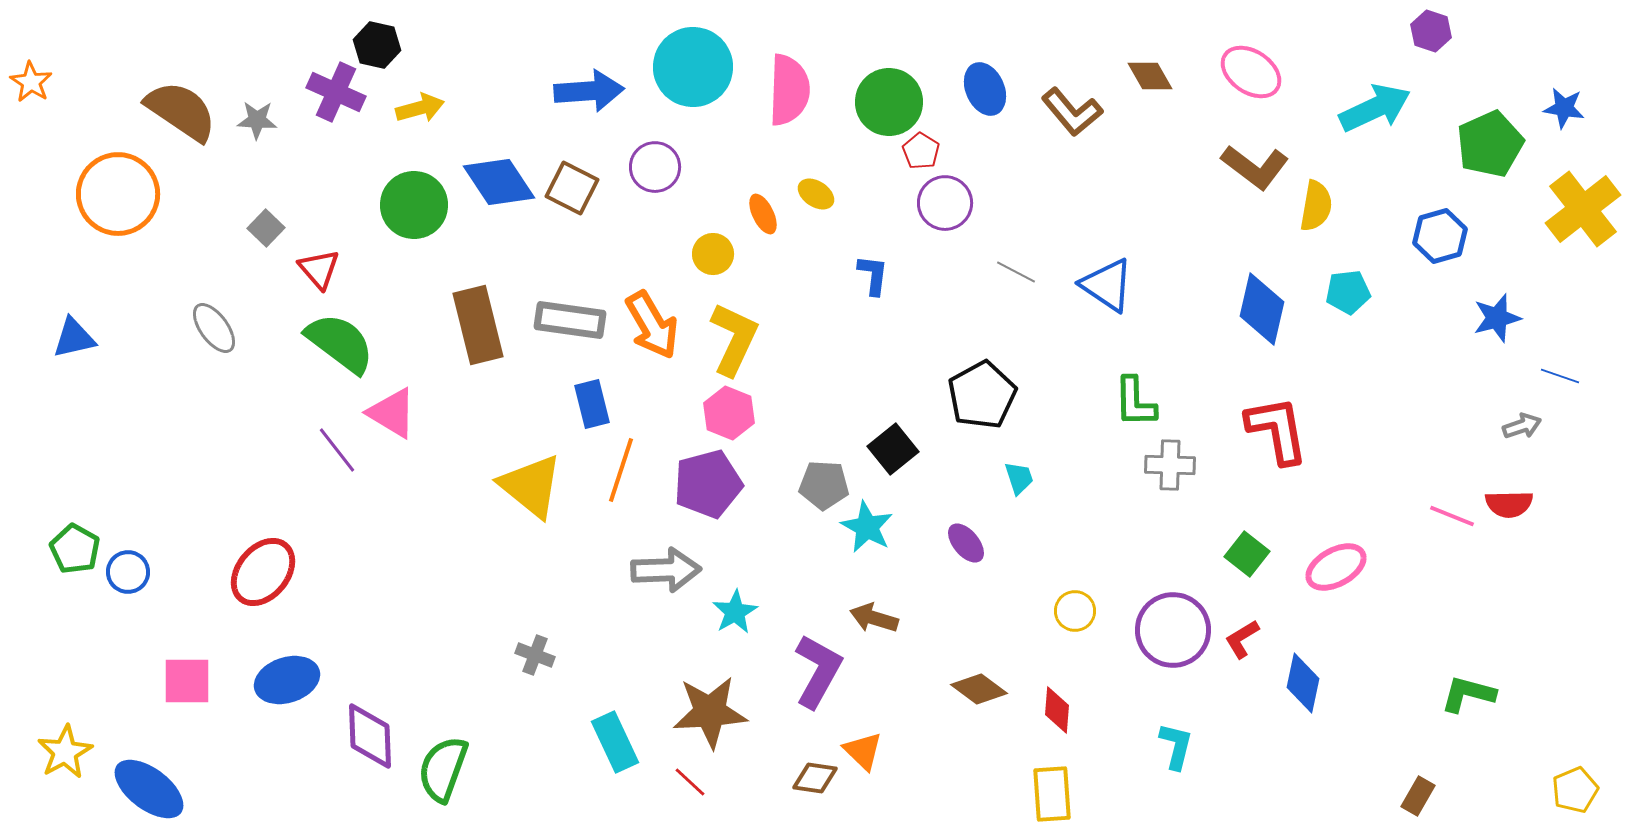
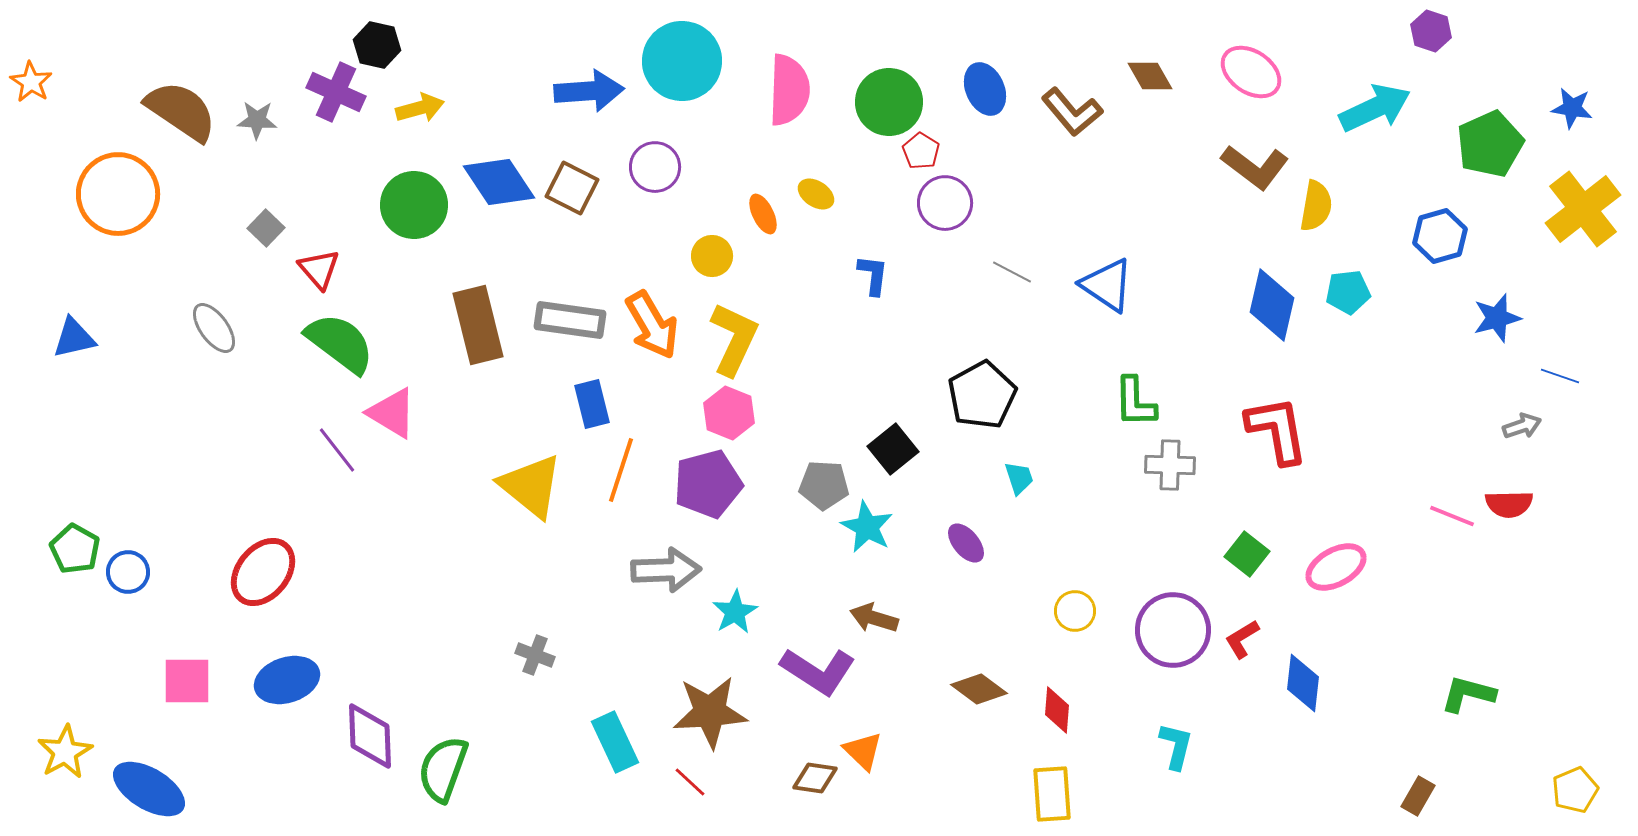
cyan circle at (693, 67): moved 11 px left, 6 px up
blue star at (1564, 108): moved 8 px right
yellow circle at (713, 254): moved 1 px left, 2 px down
gray line at (1016, 272): moved 4 px left
blue diamond at (1262, 309): moved 10 px right, 4 px up
purple L-shape at (818, 671): rotated 94 degrees clockwise
blue diamond at (1303, 683): rotated 6 degrees counterclockwise
blue ellipse at (149, 789): rotated 6 degrees counterclockwise
